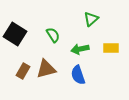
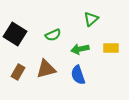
green semicircle: rotated 98 degrees clockwise
brown rectangle: moved 5 px left, 1 px down
